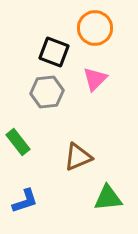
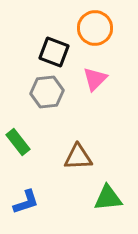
brown triangle: rotated 20 degrees clockwise
blue L-shape: moved 1 px right, 1 px down
